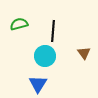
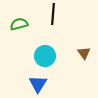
black line: moved 17 px up
